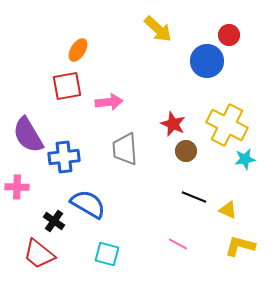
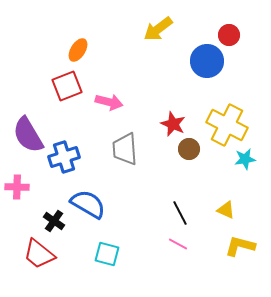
yellow arrow: rotated 100 degrees clockwise
red square: rotated 12 degrees counterclockwise
pink arrow: rotated 20 degrees clockwise
brown circle: moved 3 px right, 2 px up
blue cross: rotated 12 degrees counterclockwise
black line: moved 14 px left, 16 px down; rotated 40 degrees clockwise
yellow triangle: moved 2 px left
